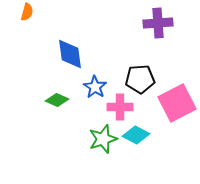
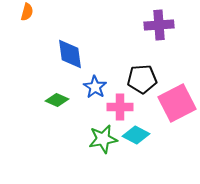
purple cross: moved 1 px right, 2 px down
black pentagon: moved 2 px right
green star: rotated 8 degrees clockwise
